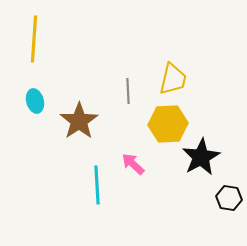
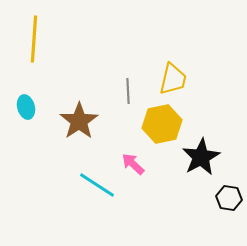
cyan ellipse: moved 9 px left, 6 px down
yellow hexagon: moved 6 px left; rotated 9 degrees counterclockwise
cyan line: rotated 54 degrees counterclockwise
